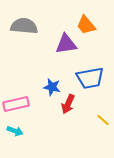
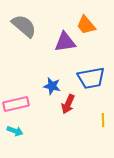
gray semicircle: rotated 36 degrees clockwise
purple triangle: moved 1 px left, 2 px up
blue trapezoid: moved 1 px right
blue star: moved 1 px up
yellow line: rotated 48 degrees clockwise
